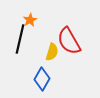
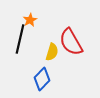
red semicircle: moved 2 px right, 1 px down
blue diamond: rotated 15 degrees clockwise
